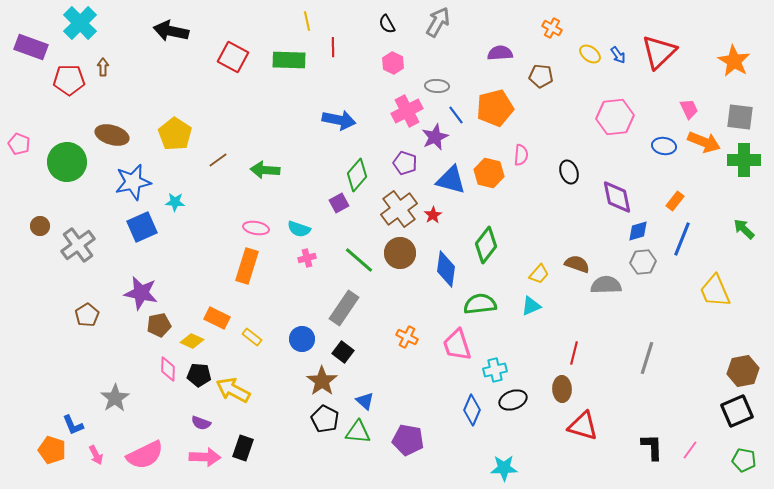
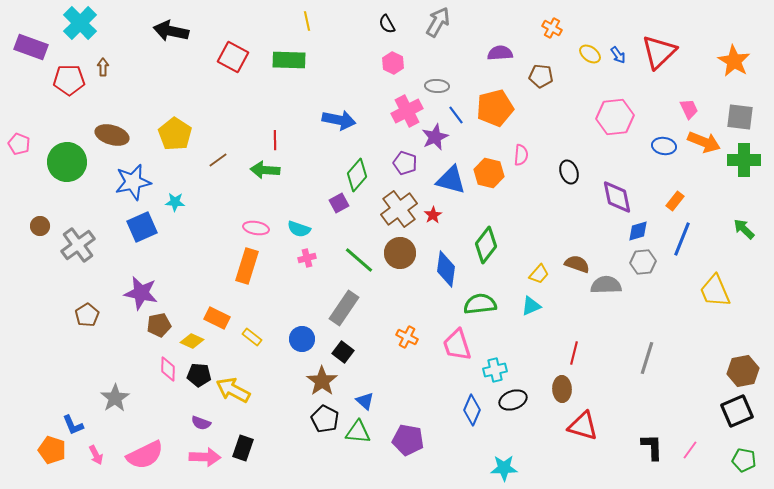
red line at (333, 47): moved 58 px left, 93 px down
